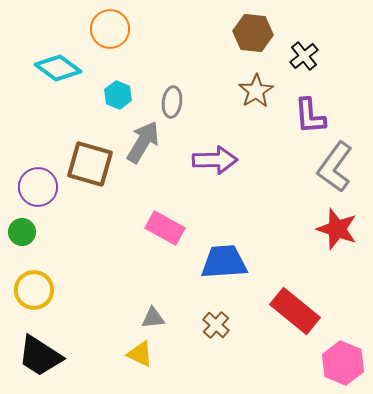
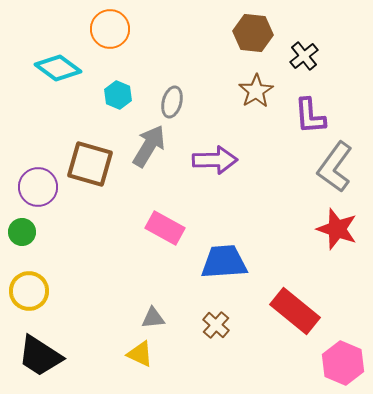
gray ellipse: rotated 8 degrees clockwise
gray arrow: moved 6 px right, 4 px down
yellow circle: moved 5 px left, 1 px down
